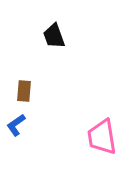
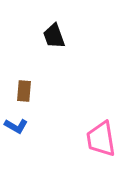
blue L-shape: moved 1 px down; rotated 115 degrees counterclockwise
pink trapezoid: moved 1 px left, 2 px down
